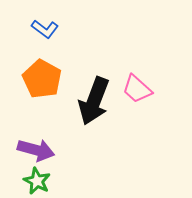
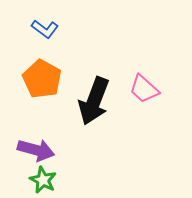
pink trapezoid: moved 7 px right
green star: moved 6 px right, 1 px up
